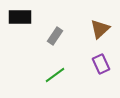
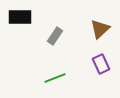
green line: moved 3 px down; rotated 15 degrees clockwise
